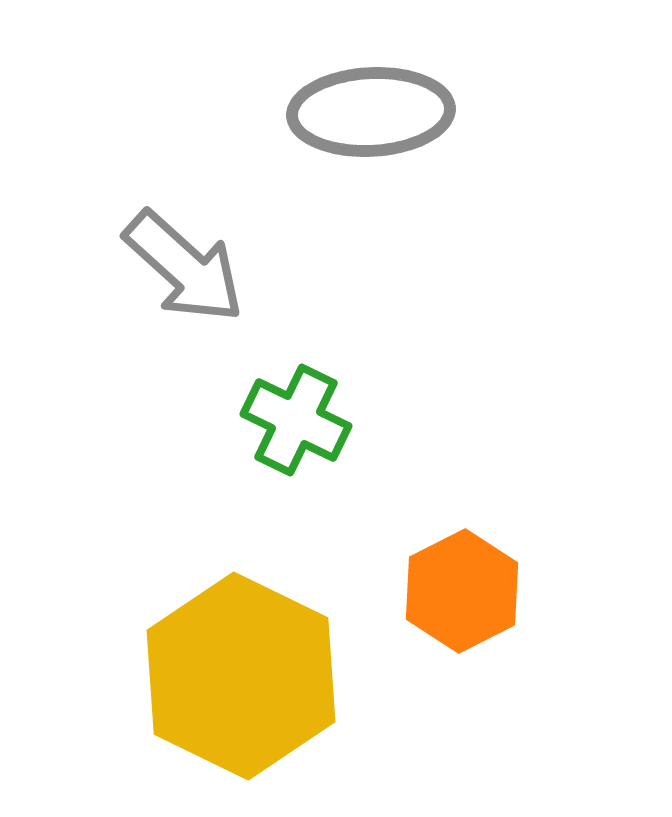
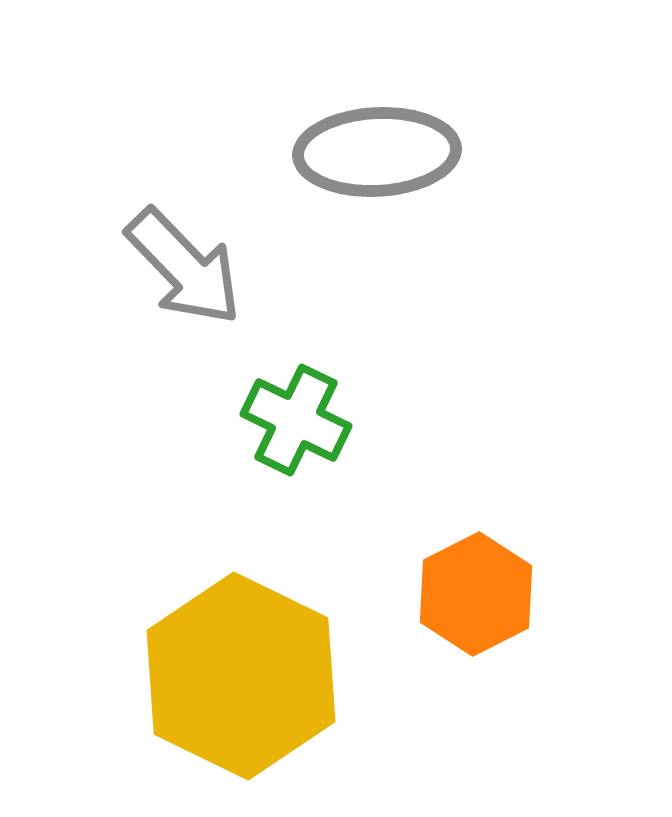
gray ellipse: moved 6 px right, 40 px down
gray arrow: rotated 4 degrees clockwise
orange hexagon: moved 14 px right, 3 px down
